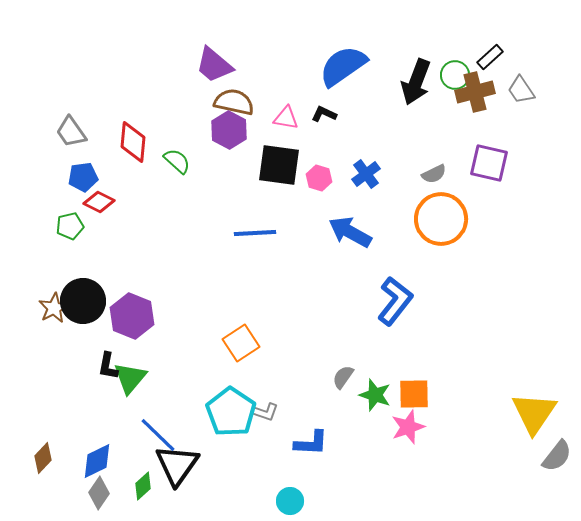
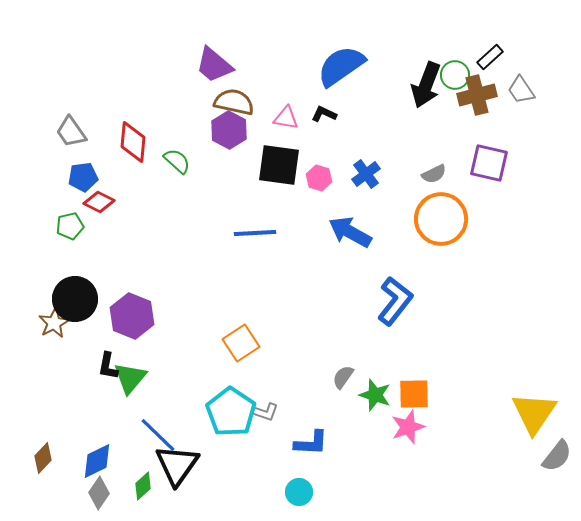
blue semicircle at (343, 66): moved 2 px left
black arrow at (416, 82): moved 10 px right, 3 px down
brown cross at (475, 92): moved 2 px right, 3 px down
black circle at (83, 301): moved 8 px left, 2 px up
brown star at (54, 308): moved 15 px down
cyan circle at (290, 501): moved 9 px right, 9 px up
